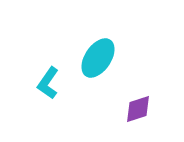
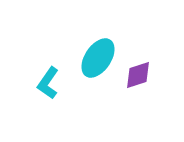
purple diamond: moved 34 px up
